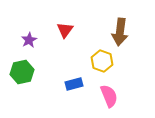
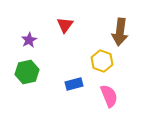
red triangle: moved 5 px up
green hexagon: moved 5 px right
